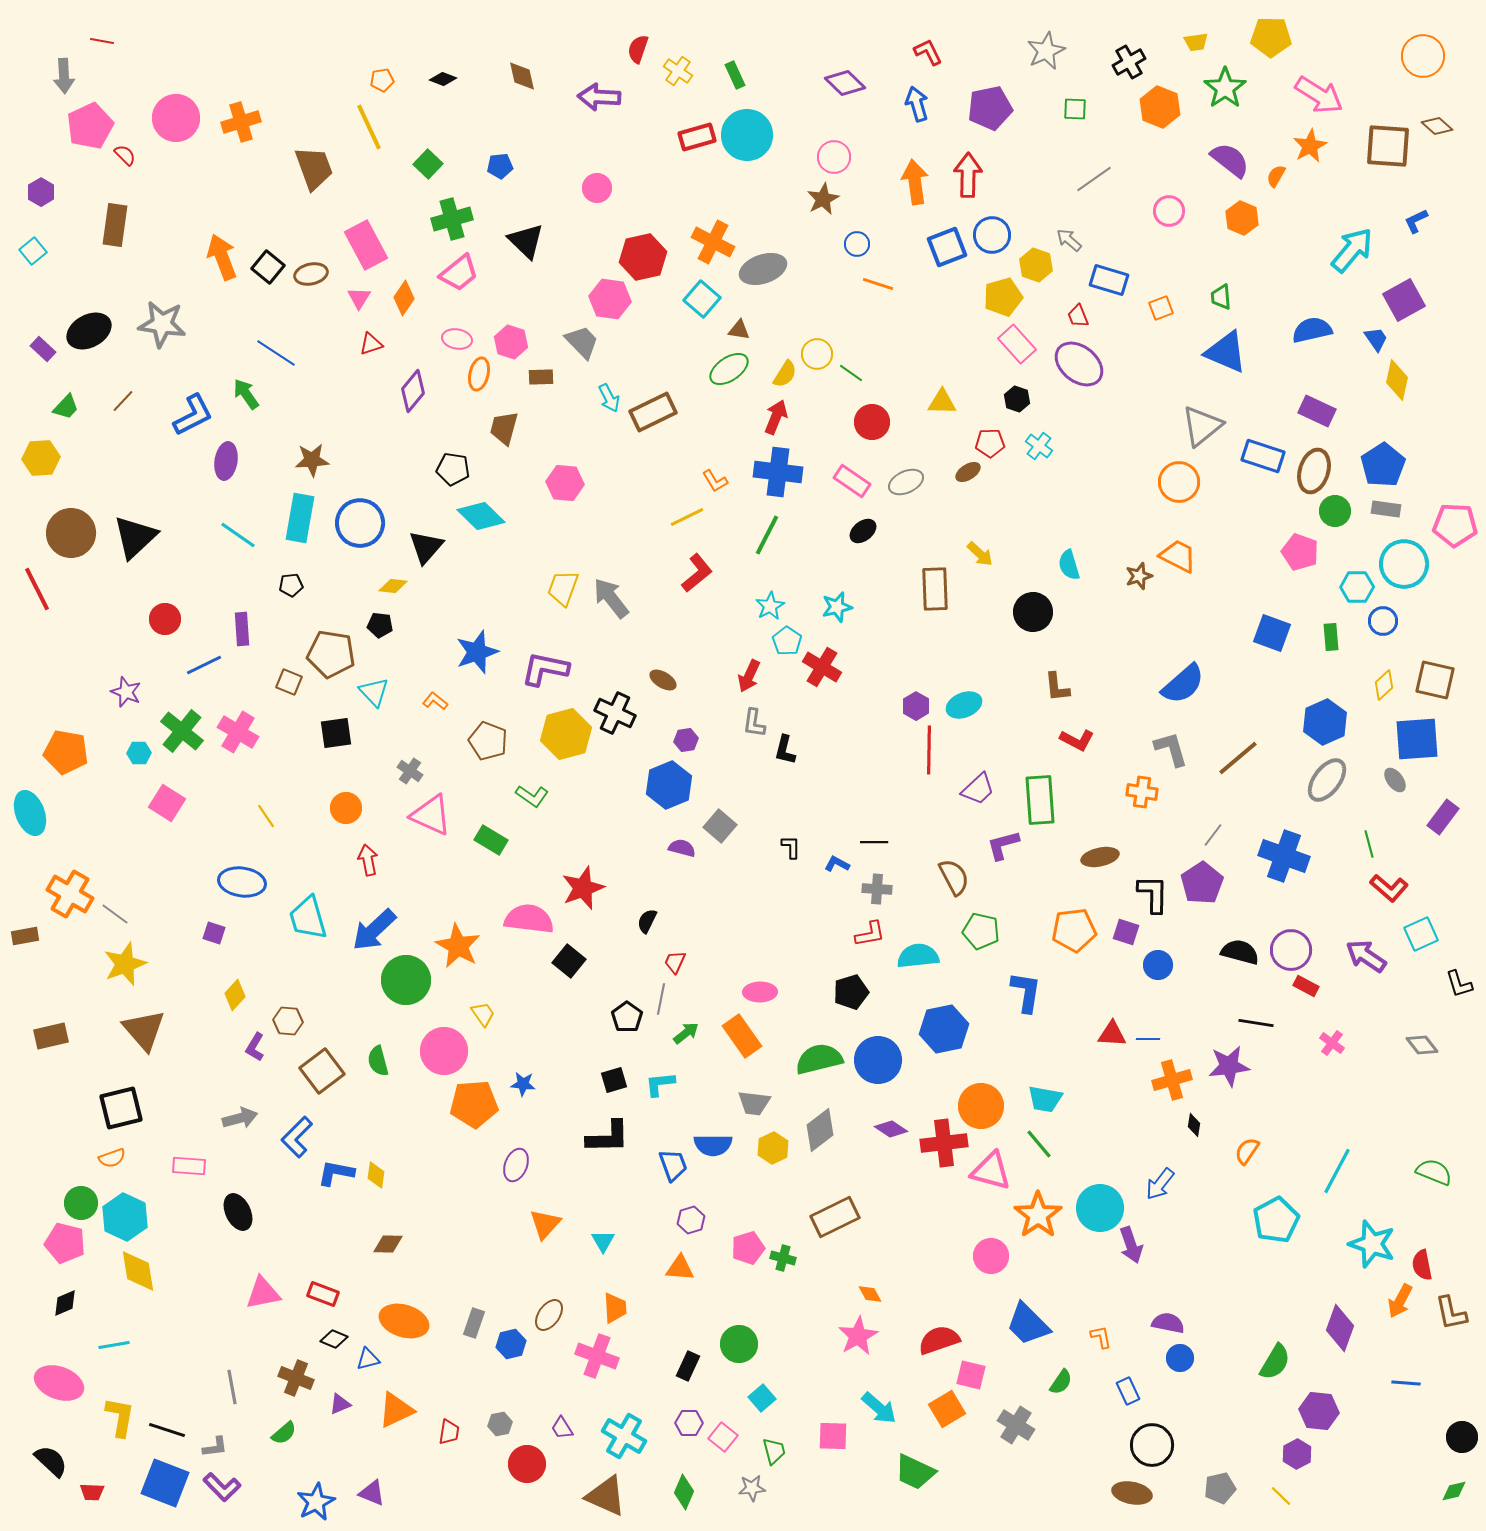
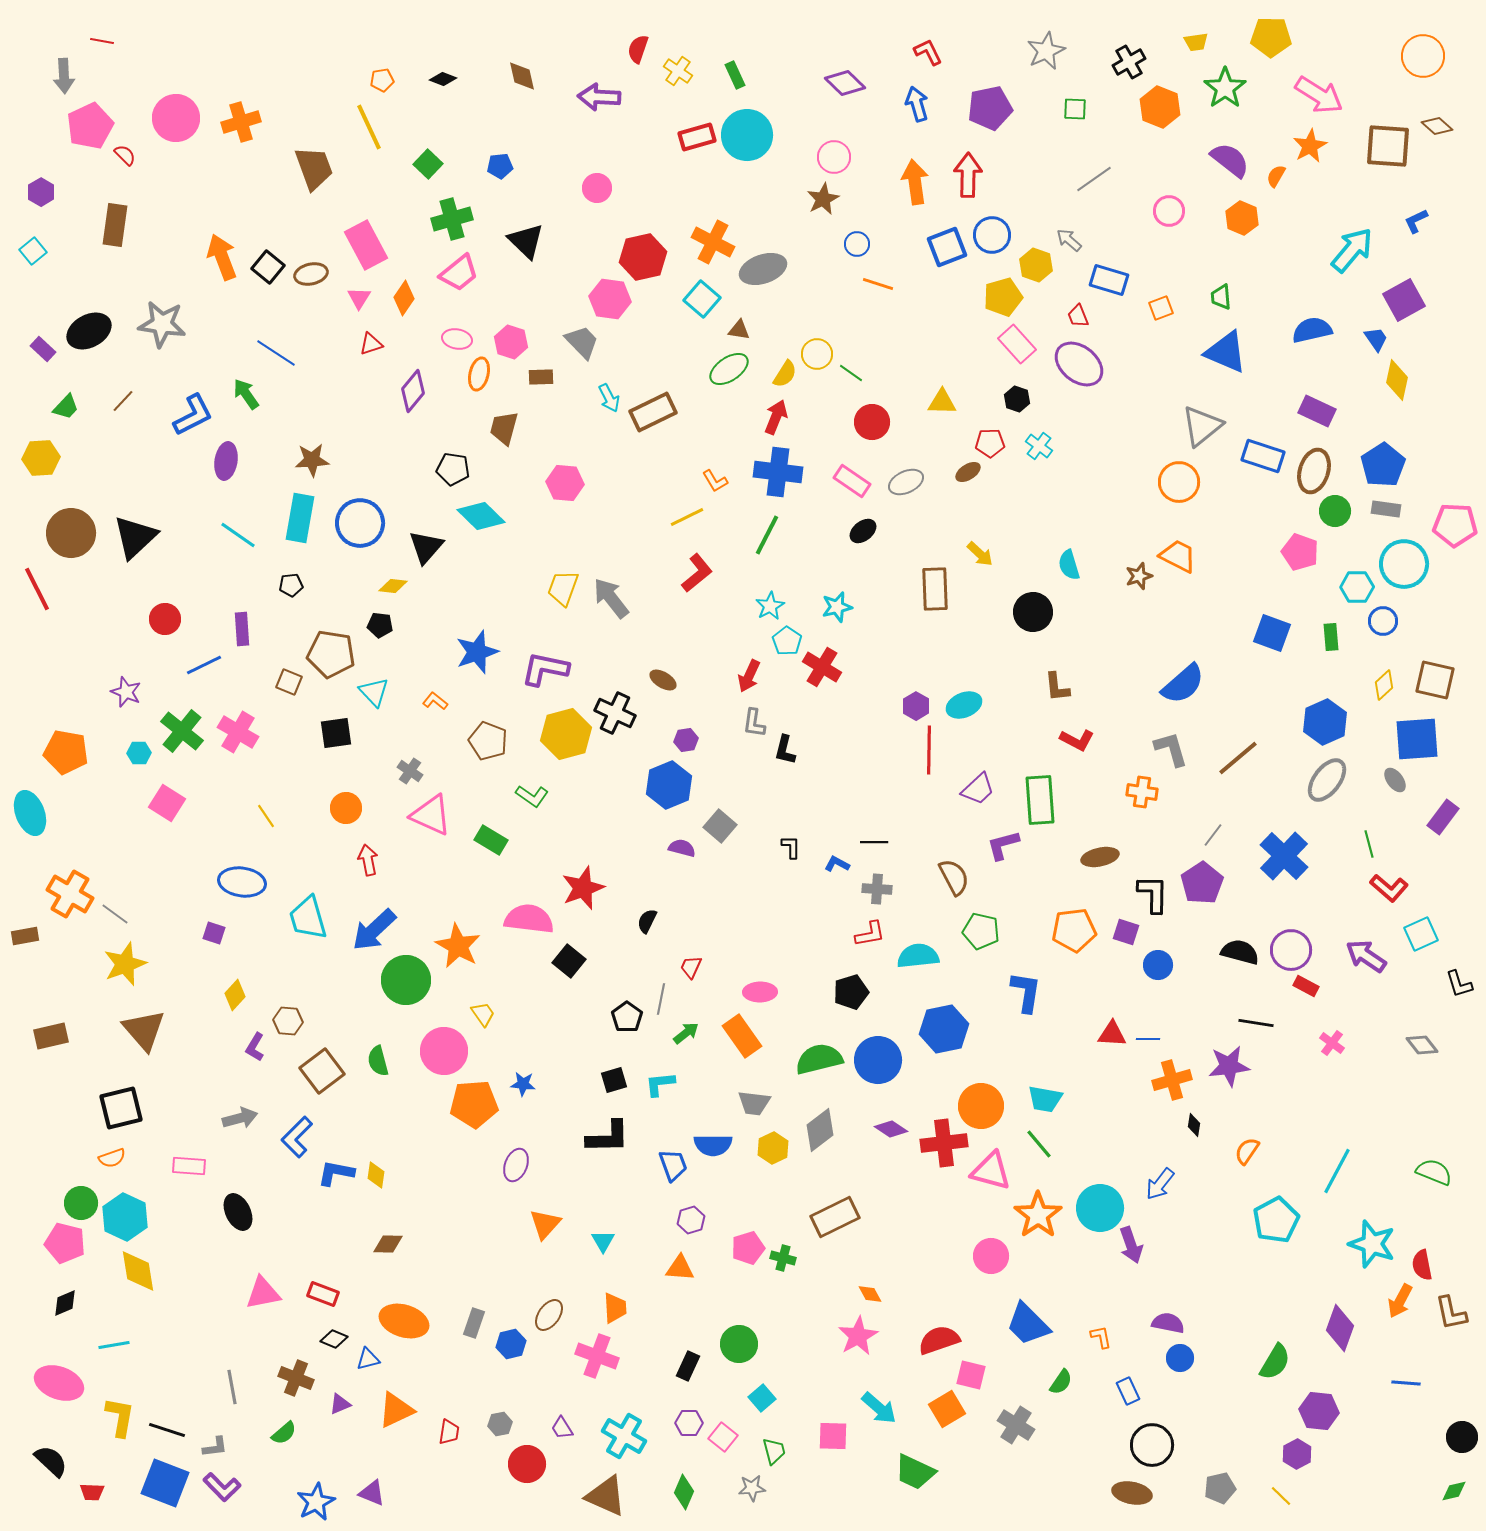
blue cross at (1284, 856): rotated 24 degrees clockwise
red trapezoid at (675, 962): moved 16 px right, 5 px down
